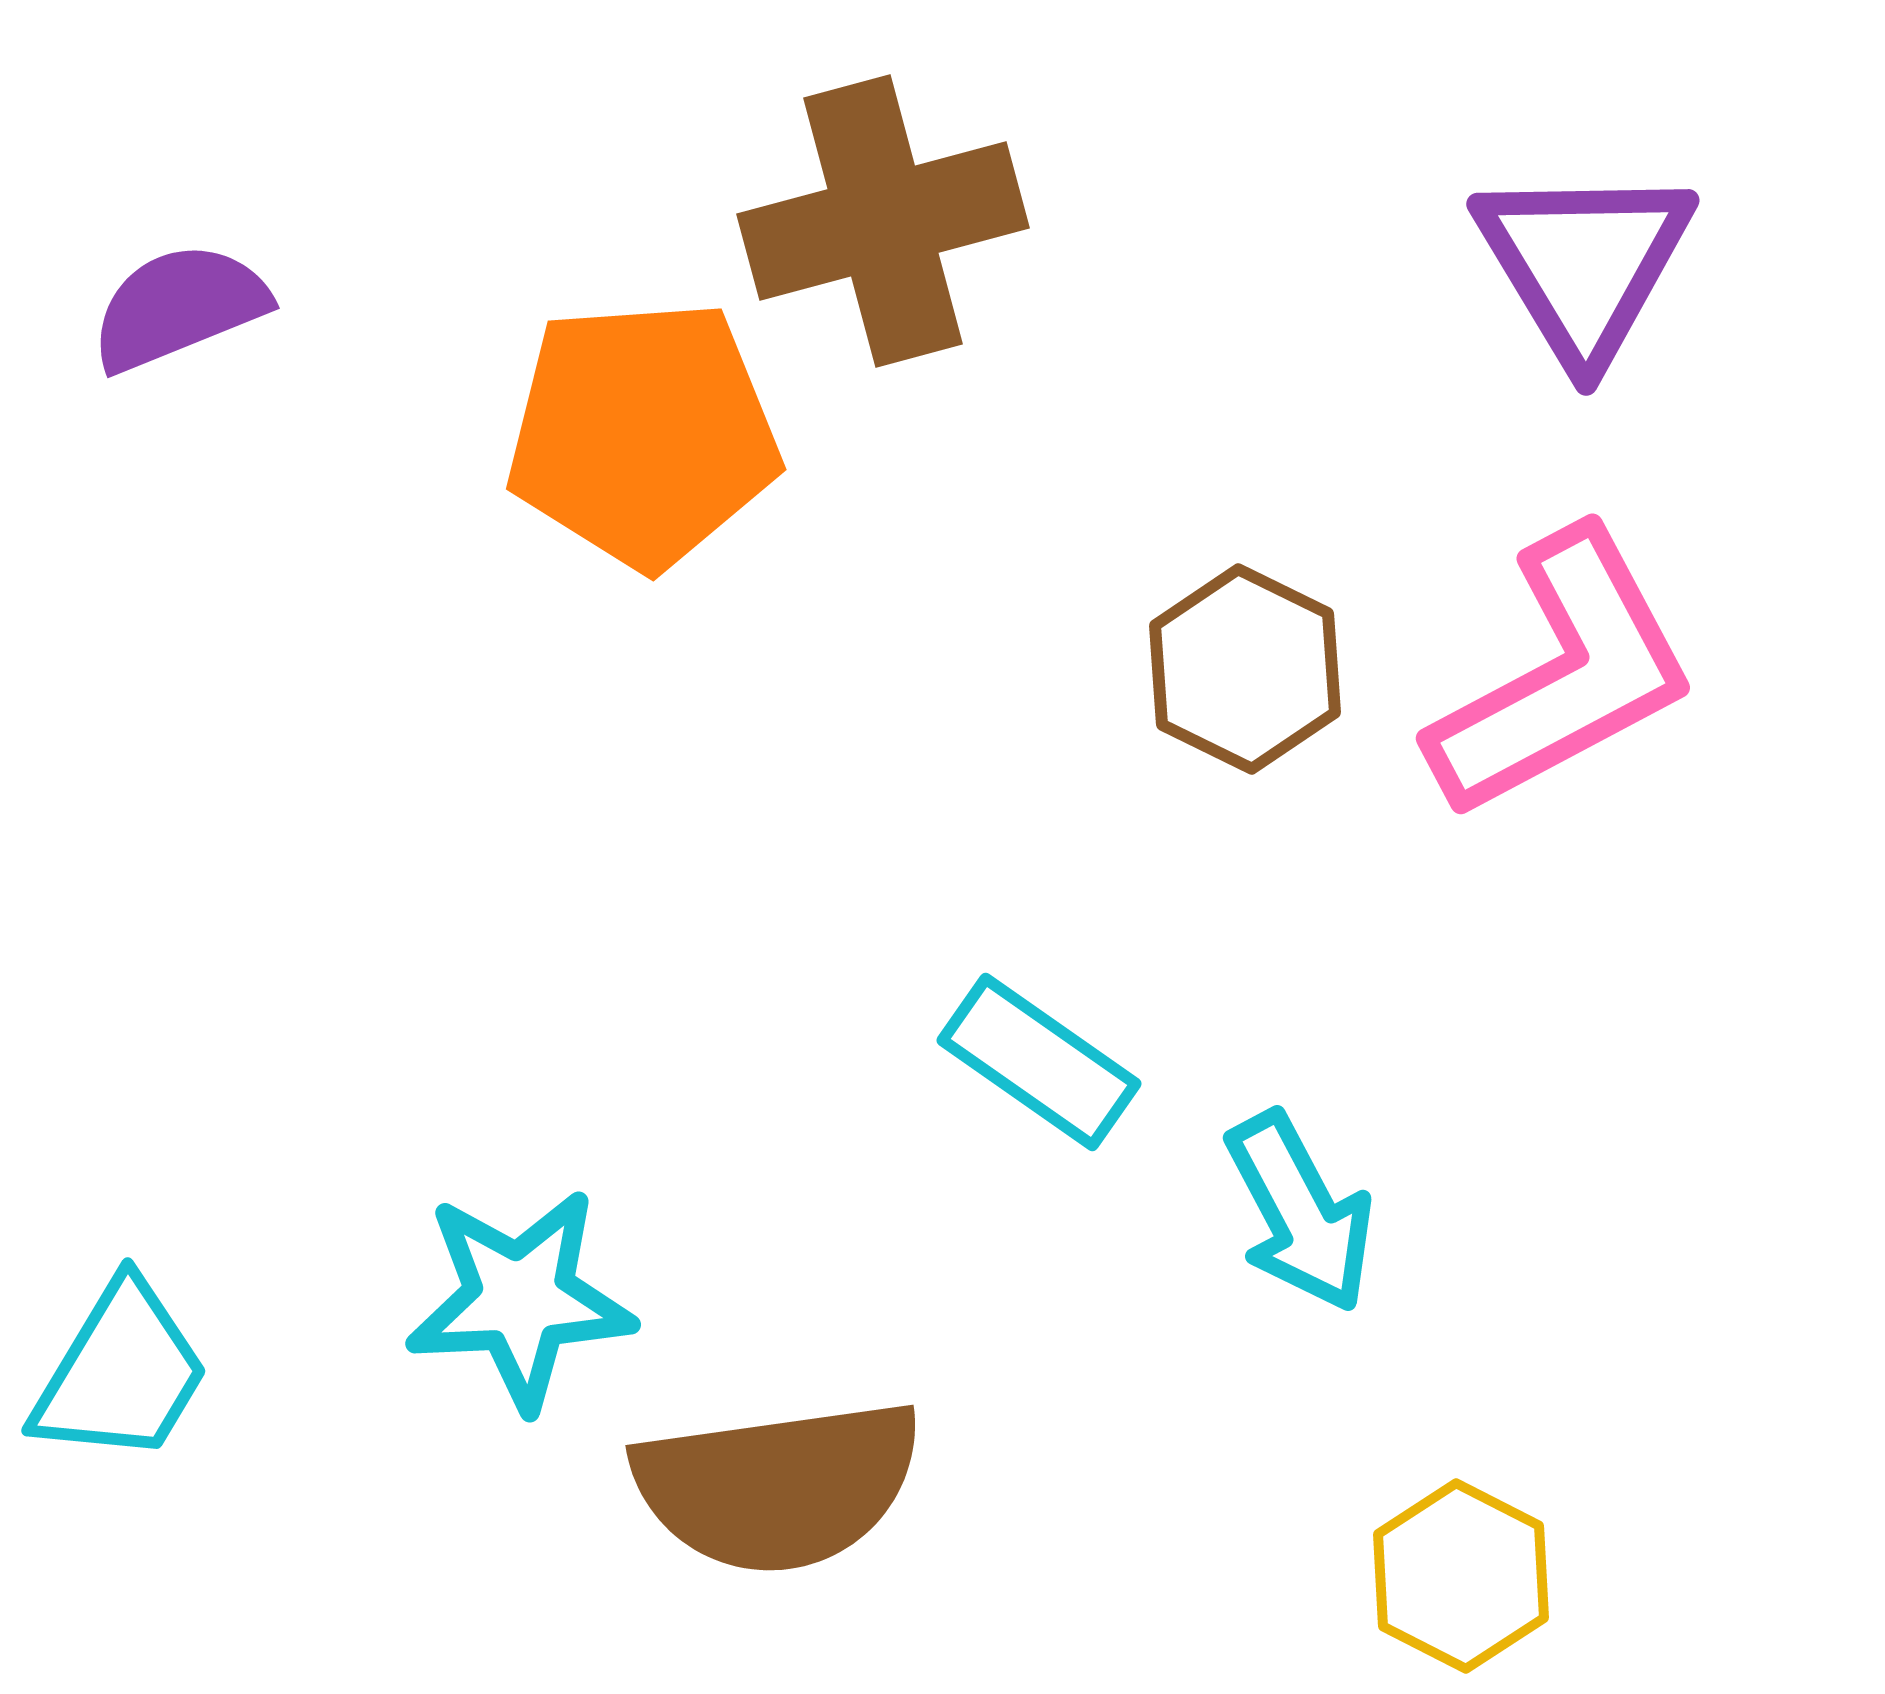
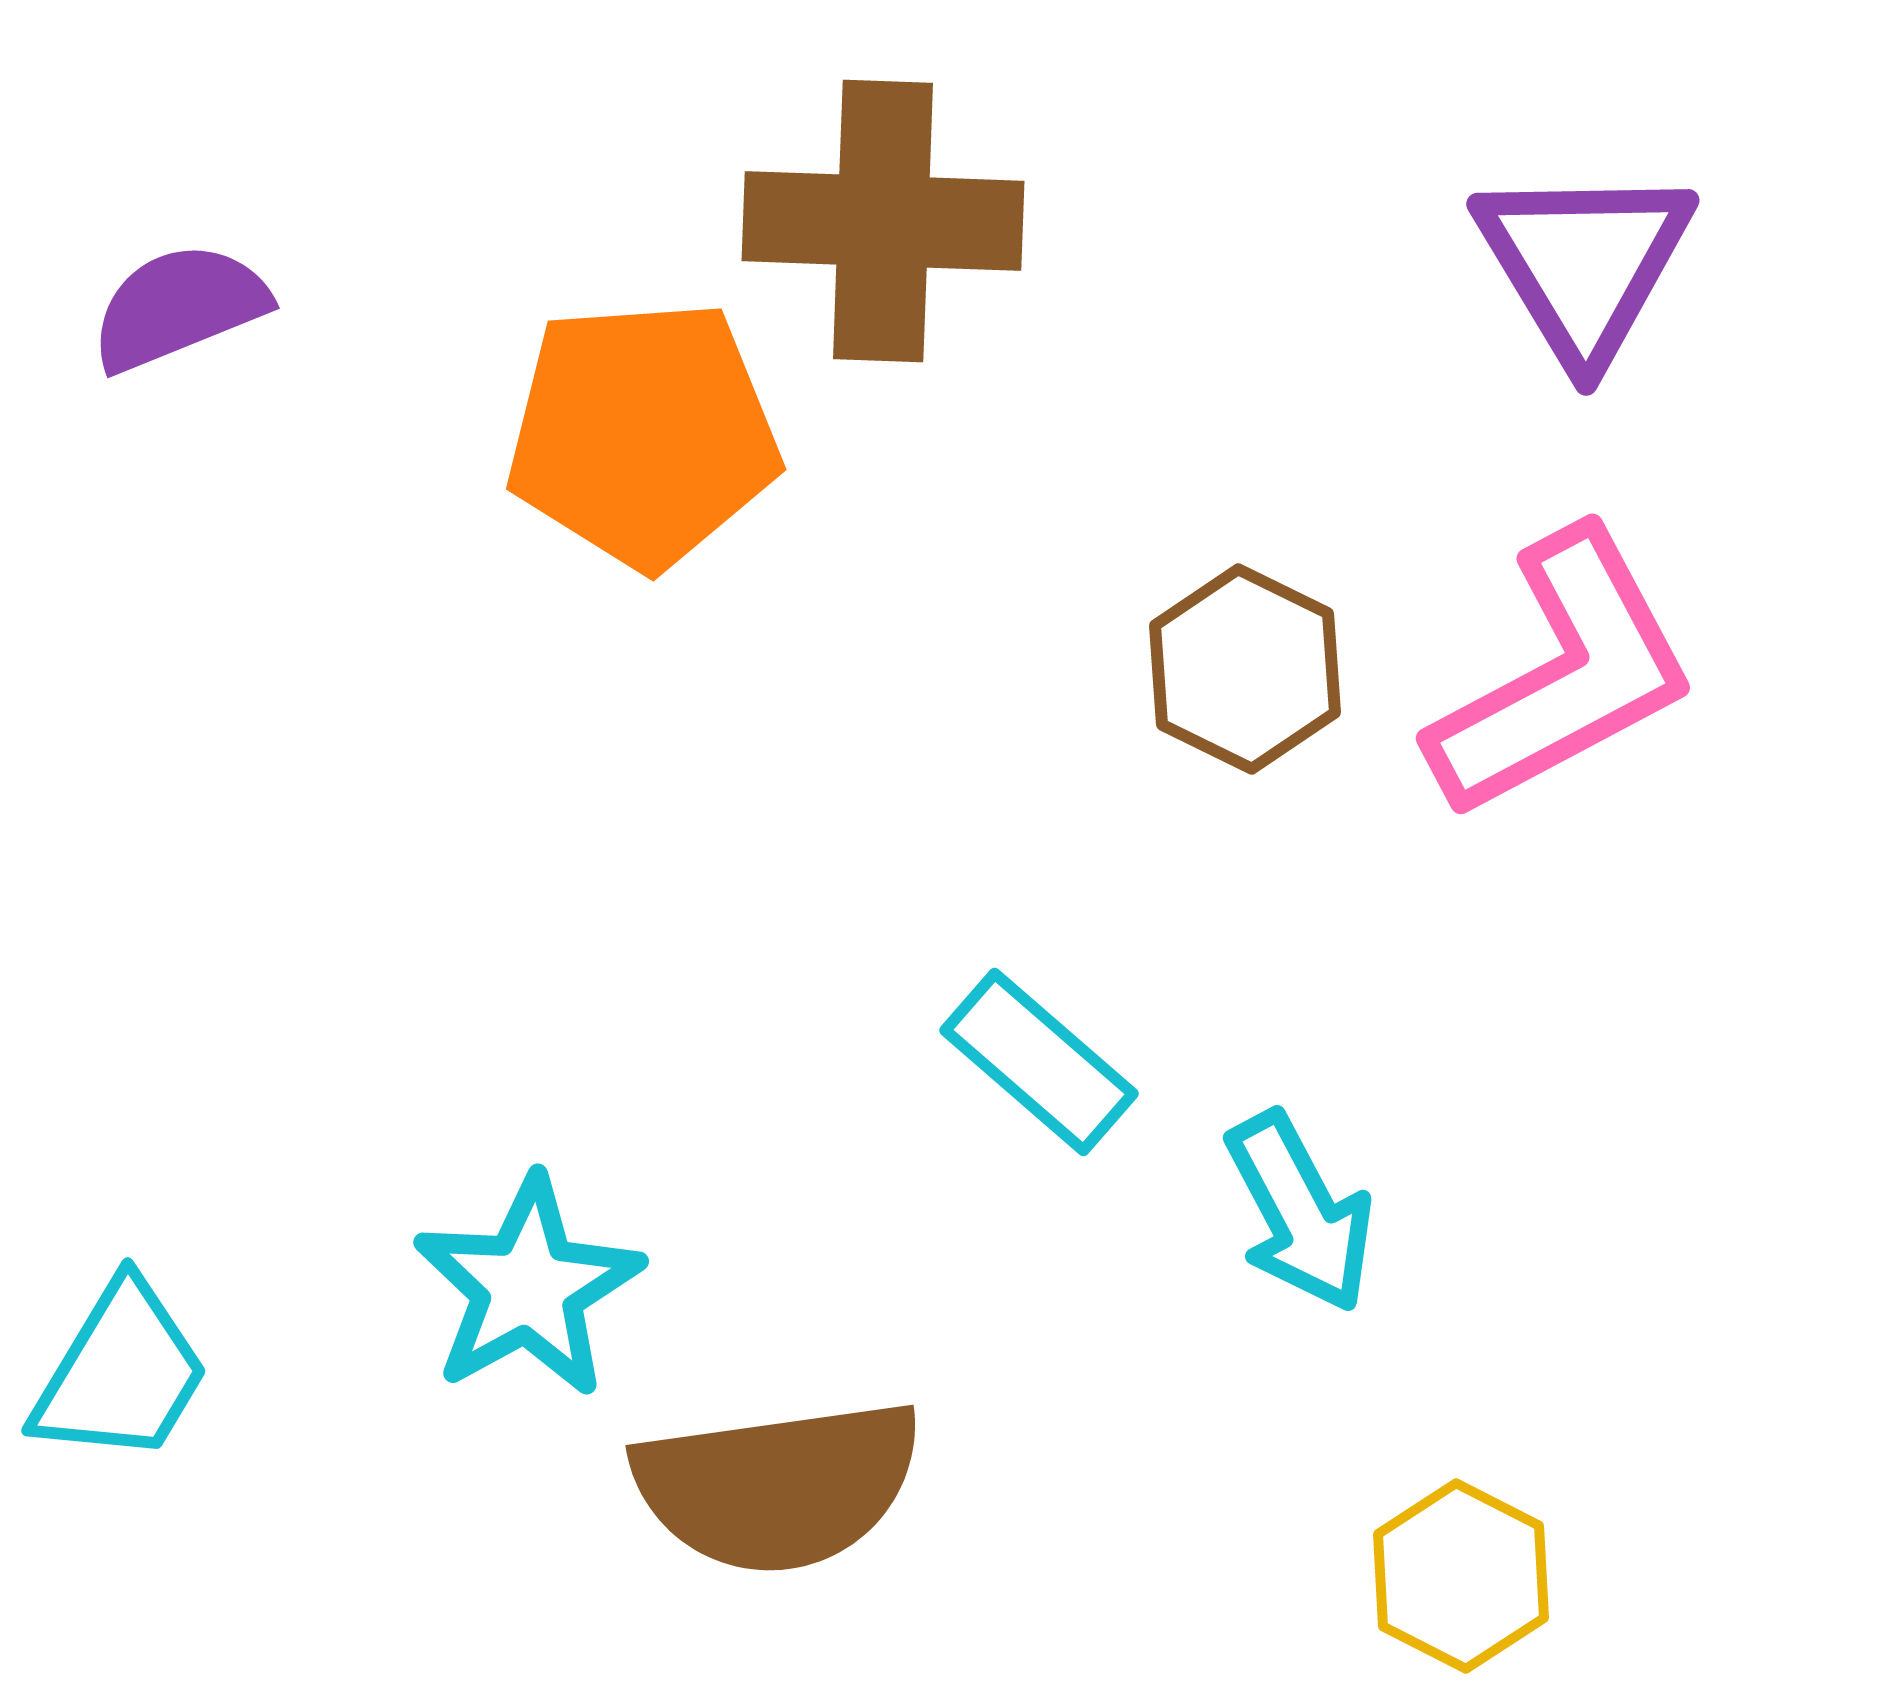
brown cross: rotated 17 degrees clockwise
cyan rectangle: rotated 6 degrees clockwise
cyan star: moved 8 px right, 12 px up; rotated 26 degrees counterclockwise
